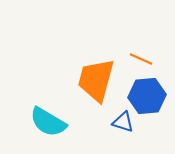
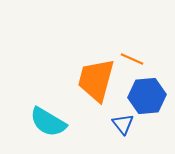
orange line: moved 9 px left
blue triangle: moved 2 px down; rotated 35 degrees clockwise
